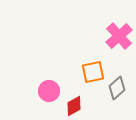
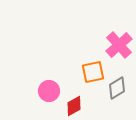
pink cross: moved 9 px down
gray diamond: rotated 10 degrees clockwise
